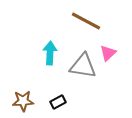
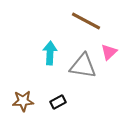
pink triangle: moved 1 px right, 1 px up
